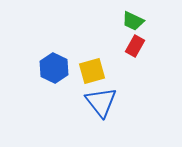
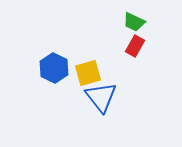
green trapezoid: moved 1 px right, 1 px down
yellow square: moved 4 px left, 2 px down
blue triangle: moved 5 px up
